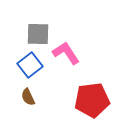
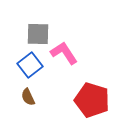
pink L-shape: moved 2 px left
red pentagon: rotated 24 degrees clockwise
